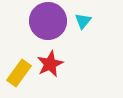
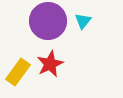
yellow rectangle: moved 1 px left, 1 px up
